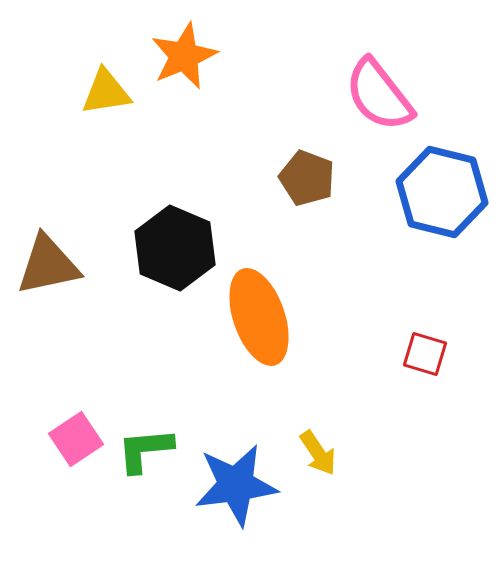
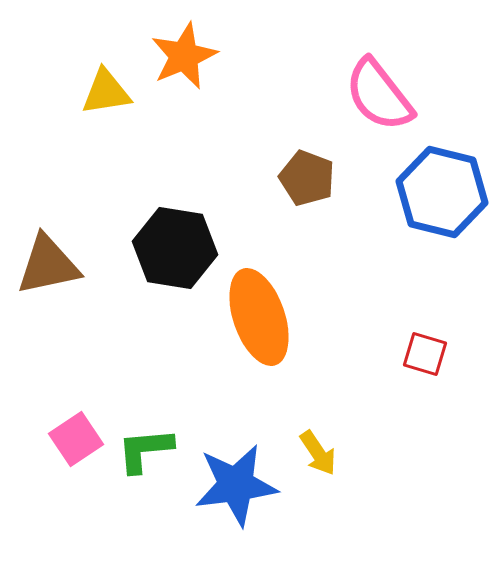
black hexagon: rotated 14 degrees counterclockwise
